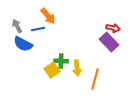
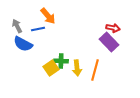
yellow square: moved 1 px left, 2 px up
orange line: moved 9 px up
